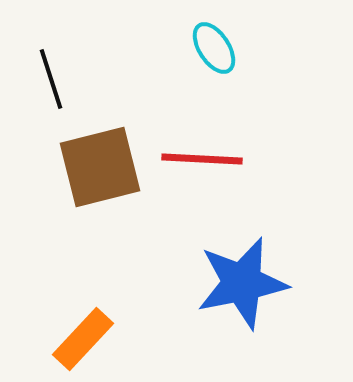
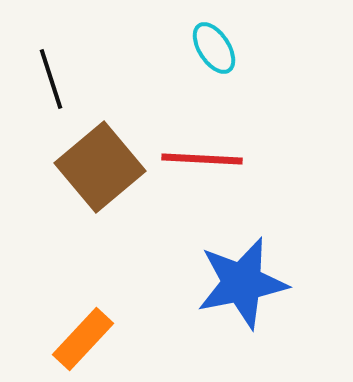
brown square: rotated 26 degrees counterclockwise
